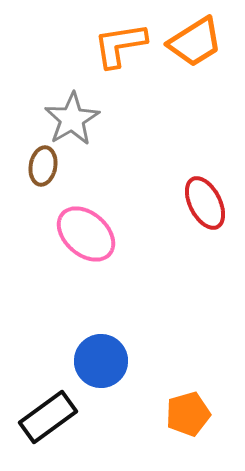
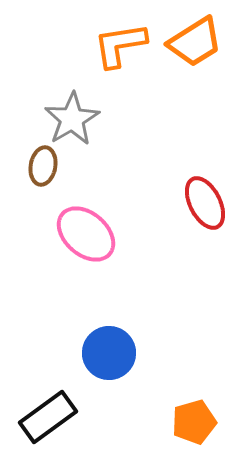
blue circle: moved 8 px right, 8 px up
orange pentagon: moved 6 px right, 8 px down
